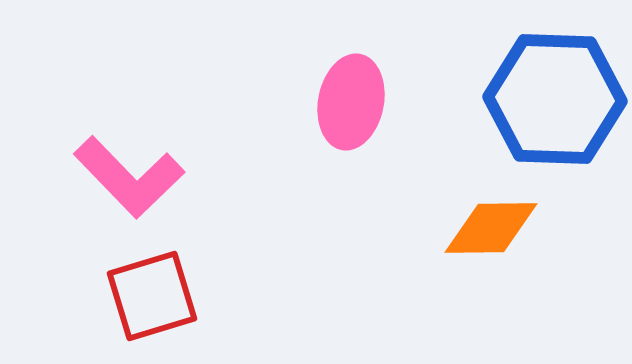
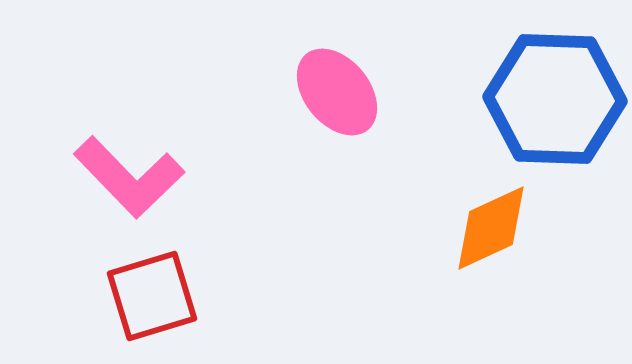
pink ellipse: moved 14 px left, 10 px up; rotated 50 degrees counterclockwise
orange diamond: rotated 24 degrees counterclockwise
